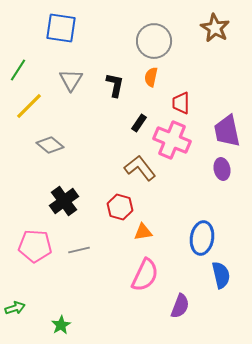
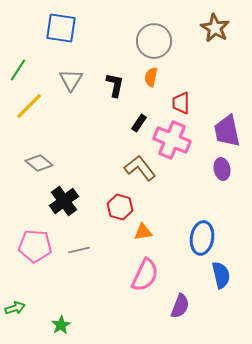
gray diamond: moved 11 px left, 18 px down
